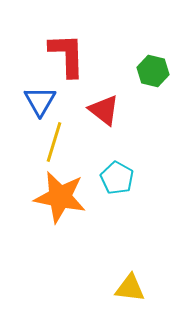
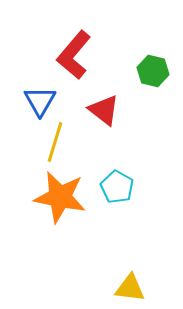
red L-shape: moved 7 px right; rotated 138 degrees counterclockwise
yellow line: moved 1 px right
cyan pentagon: moved 9 px down
